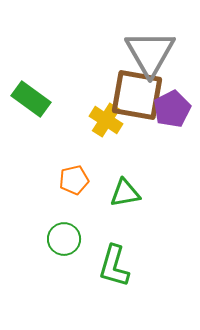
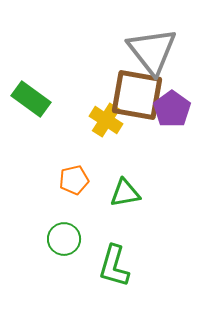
gray triangle: moved 2 px right, 2 px up; rotated 8 degrees counterclockwise
purple pentagon: rotated 9 degrees counterclockwise
